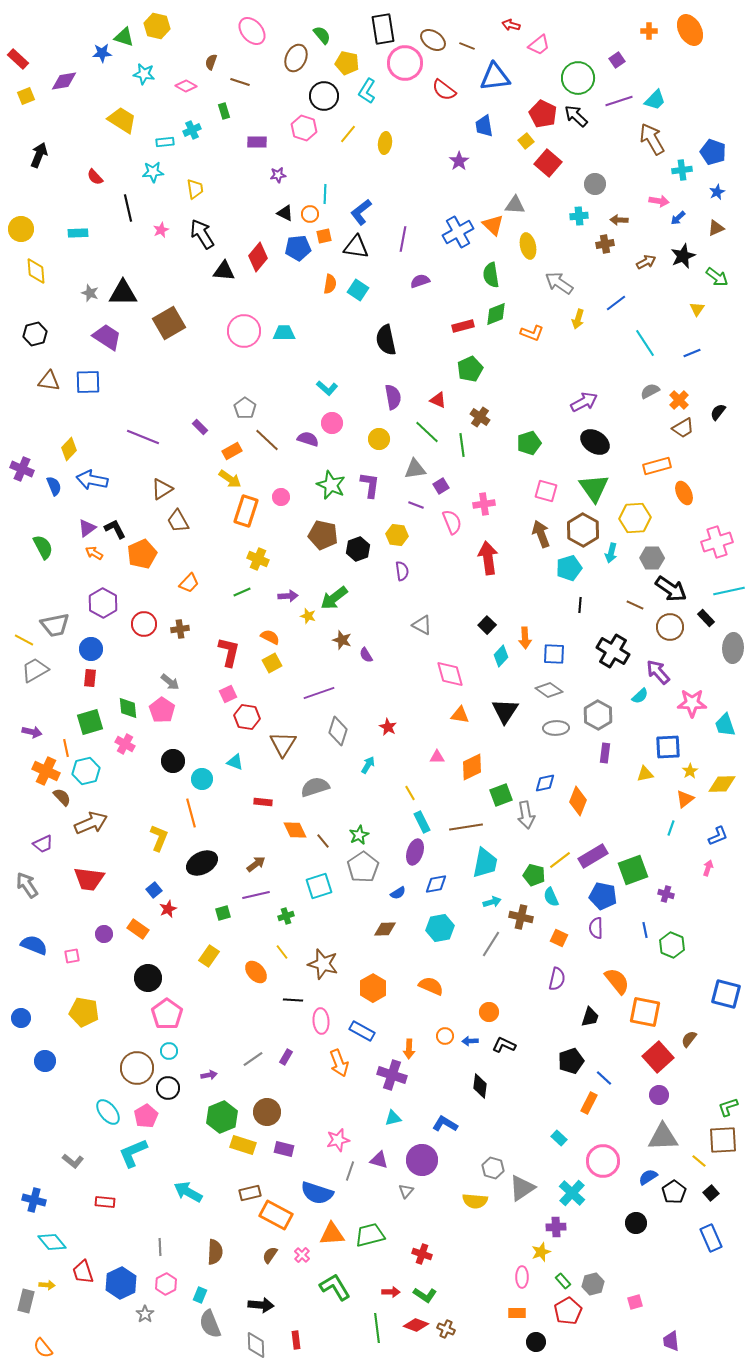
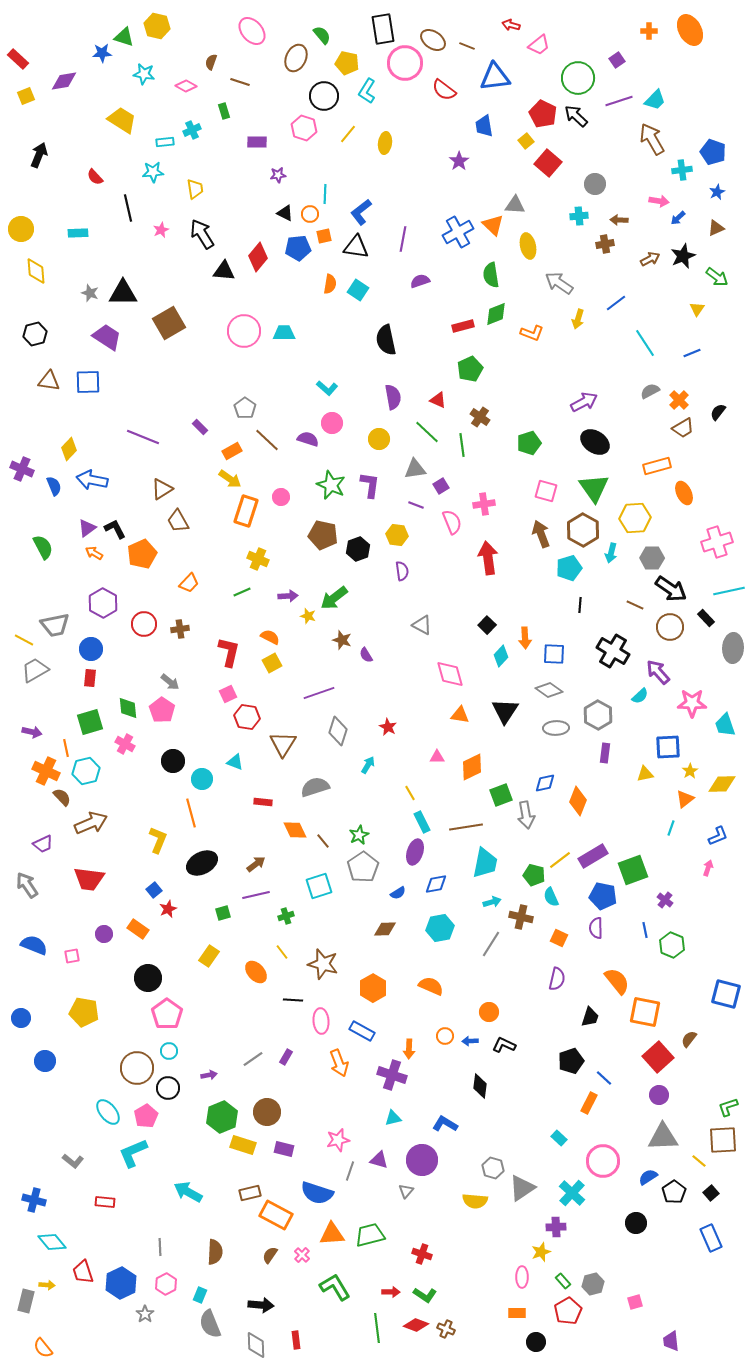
brown arrow at (646, 262): moved 4 px right, 3 px up
yellow L-shape at (159, 838): moved 1 px left, 2 px down
purple cross at (666, 894): moved 1 px left, 6 px down; rotated 21 degrees clockwise
